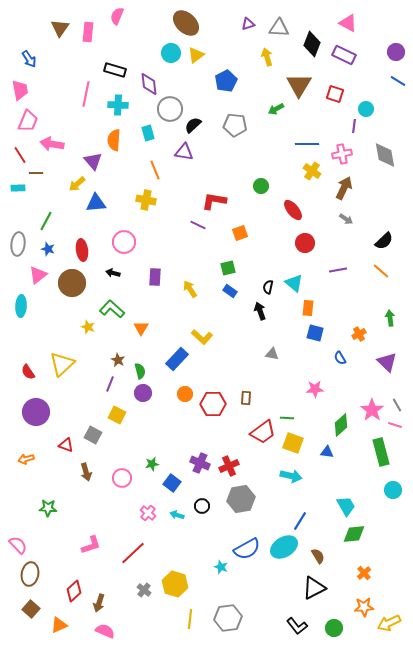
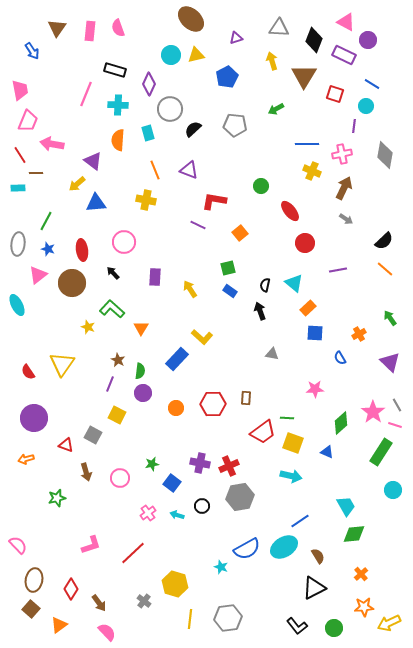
pink semicircle at (117, 16): moved 1 px right, 12 px down; rotated 42 degrees counterclockwise
brown ellipse at (186, 23): moved 5 px right, 4 px up
pink triangle at (348, 23): moved 2 px left, 1 px up
purple triangle at (248, 24): moved 12 px left, 14 px down
brown triangle at (60, 28): moved 3 px left
pink rectangle at (88, 32): moved 2 px right, 1 px up
black diamond at (312, 44): moved 2 px right, 4 px up
purple circle at (396, 52): moved 28 px left, 12 px up
cyan circle at (171, 53): moved 2 px down
yellow triangle at (196, 55): rotated 24 degrees clockwise
yellow arrow at (267, 57): moved 5 px right, 4 px down
blue arrow at (29, 59): moved 3 px right, 8 px up
blue pentagon at (226, 81): moved 1 px right, 4 px up
blue line at (398, 81): moved 26 px left, 3 px down
purple diamond at (149, 84): rotated 30 degrees clockwise
brown triangle at (299, 85): moved 5 px right, 9 px up
pink line at (86, 94): rotated 10 degrees clockwise
cyan circle at (366, 109): moved 3 px up
black semicircle at (193, 125): moved 4 px down
orange semicircle at (114, 140): moved 4 px right
purple triangle at (184, 152): moved 5 px right, 18 px down; rotated 12 degrees clockwise
gray diamond at (385, 155): rotated 20 degrees clockwise
purple triangle at (93, 161): rotated 12 degrees counterclockwise
yellow cross at (312, 171): rotated 12 degrees counterclockwise
red ellipse at (293, 210): moved 3 px left, 1 px down
orange square at (240, 233): rotated 21 degrees counterclockwise
orange line at (381, 271): moved 4 px right, 2 px up
black arrow at (113, 273): rotated 32 degrees clockwise
black semicircle at (268, 287): moved 3 px left, 2 px up
cyan ellipse at (21, 306): moved 4 px left, 1 px up; rotated 30 degrees counterclockwise
orange rectangle at (308, 308): rotated 42 degrees clockwise
green arrow at (390, 318): rotated 28 degrees counterclockwise
blue square at (315, 333): rotated 12 degrees counterclockwise
purple triangle at (387, 362): moved 3 px right
yellow triangle at (62, 364): rotated 12 degrees counterclockwise
green semicircle at (140, 371): rotated 21 degrees clockwise
orange circle at (185, 394): moved 9 px left, 14 px down
pink star at (372, 410): moved 1 px right, 2 px down
purple circle at (36, 412): moved 2 px left, 6 px down
green diamond at (341, 425): moved 2 px up
blue triangle at (327, 452): rotated 16 degrees clockwise
green rectangle at (381, 452): rotated 48 degrees clockwise
purple cross at (200, 463): rotated 12 degrees counterclockwise
pink circle at (122, 478): moved 2 px left
gray hexagon at (241, 499): moved 1 px left, 2 px up
green star at (48, 508): moved 9 px right, 10 px up; rotated 18 degrees counterclockwise
pink cross at (148, 513): rotated 14 degrees clockwise
blue line at (300, 521): rotated 24 degrees clockwise
orange cross at (364, 573): moved 3 px left, 1 px down
brown ellipse at (30, 574): moved 4 px right, 6 px down
gray cross at (144, 590): moved 11 px down
red diamond at (74, 591): moved 3 px left, 2 px up; rotated 15 degrees counterclockwise
brown arrow at (99, 603): rotated 54 degrees counterclockwise
orange triangle at (59, 625): rotated 12 degrees counterclockwise
pink semicircle at (105, 631): moved 2 px right, 1 px down; rotated 24 degrees clockwise
